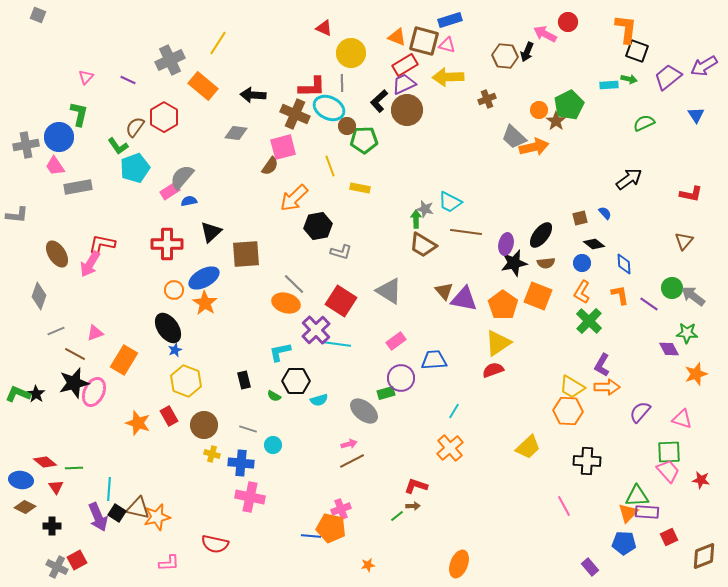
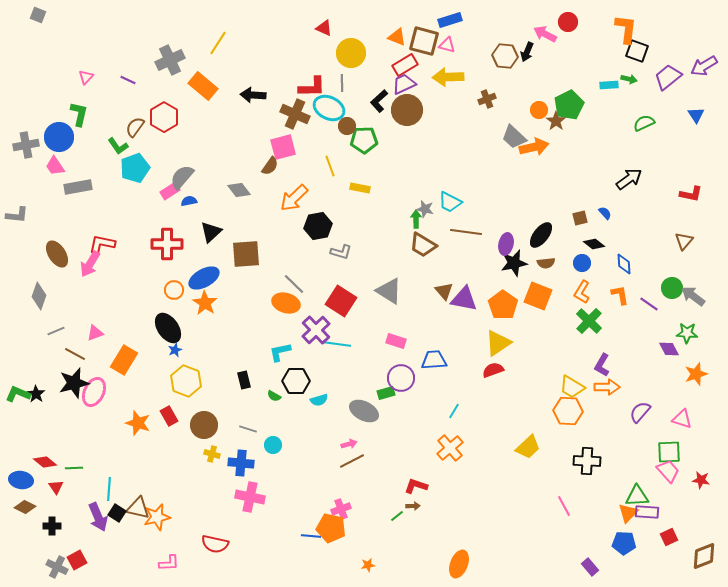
gray diamond at (236, 133): moved 3 px right, 57 px down; rotated 45 degrees clockwise
pink rectangle at (396, 341): rotated 54 degrees clockwise
gray ellipse at (364, 411): rotated 12 degrees counterclockwise
